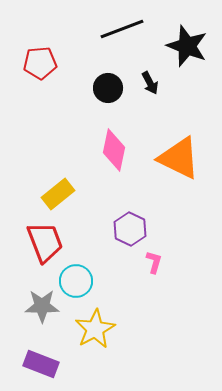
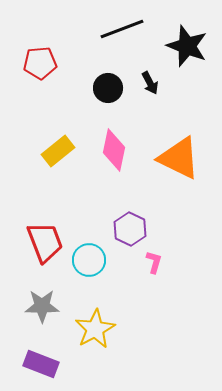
yellow rectangle: moved 43 px up
cyan circle: moved 13 px right, 21 px up
